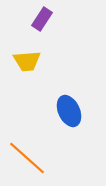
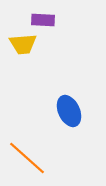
purple rectangle: moved 1 px right, 1 px down; rotated 60 degrees clockwise
yellow trapezoid: moved 4 px left, 17 px up
